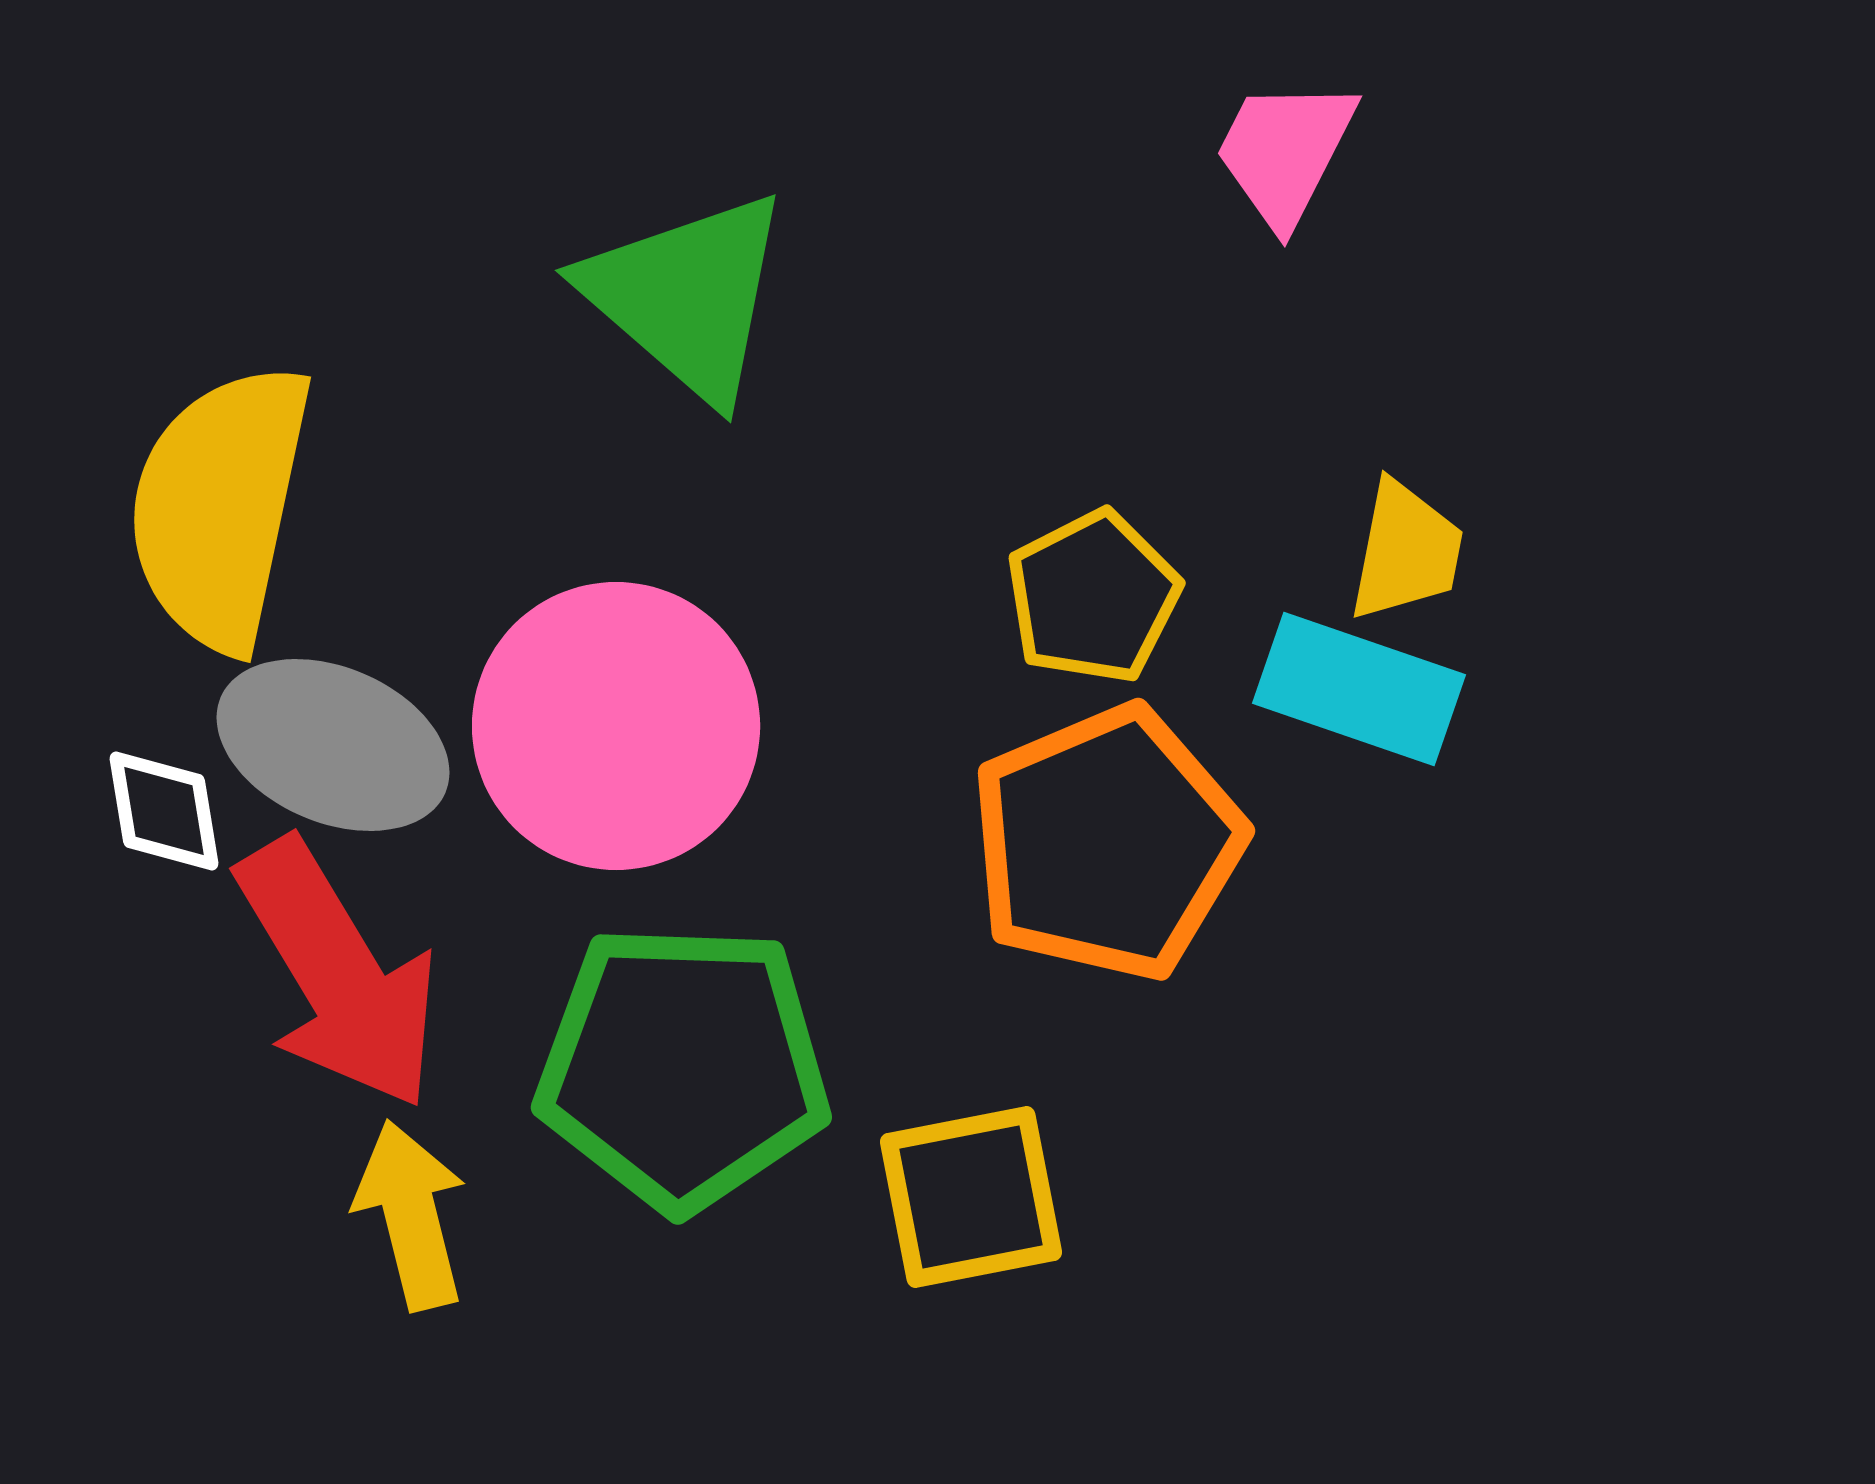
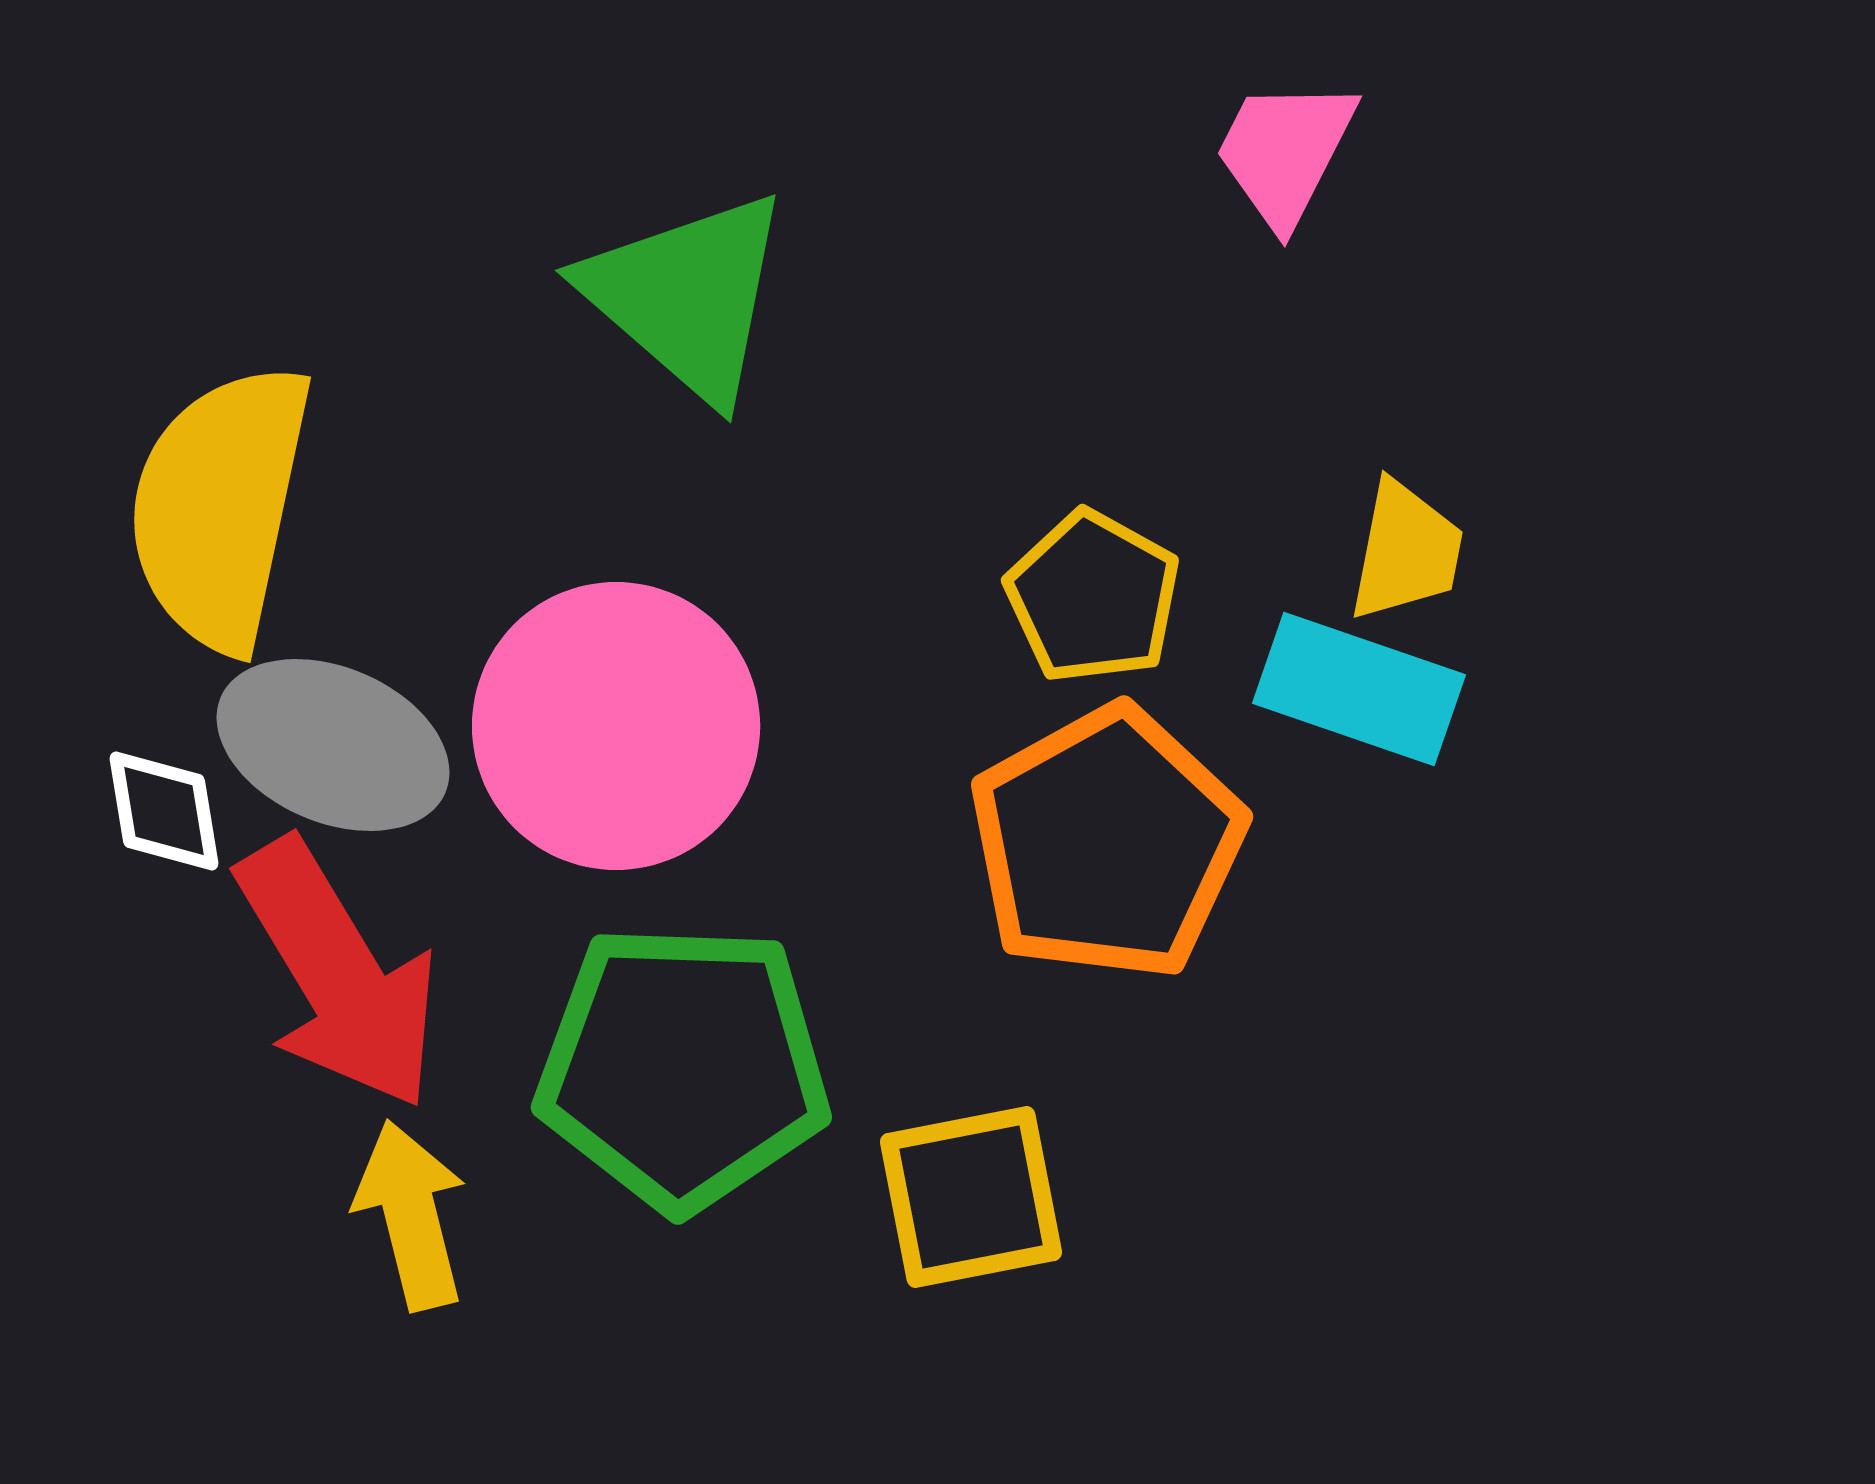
yellow pentagon: rotated 16 degrees counterclockwise
orange pentagon: rotated 6 degrees counterclockwise
